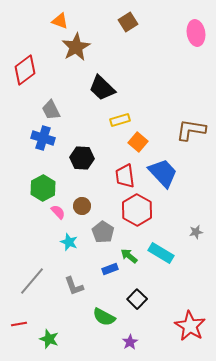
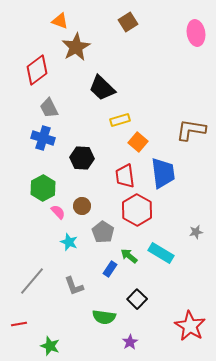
red diamond: moved 12 px right
gray trapezoid: moved 2 px left, 2 px up
blue trapezoid: rotated 36 degrees clockwise
blue rectangle: rotated 35 degrees counterclockwise
green semicircle: rotated 20 degrees counterclockwise
green star: moved 1 px right, 7 px down
